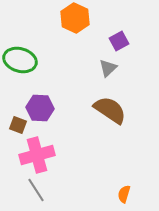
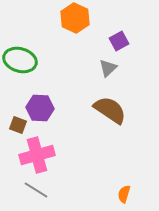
gray line: rotated 25 degrees counterclockwise
